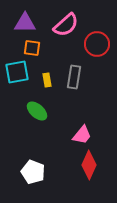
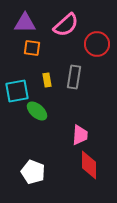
cyan square: moved 19 px down
pink trapezoid: moved 2 px left; rotated 35 degrees counterclockwise
red diamond: rotated 24 degrees counterclockwise
